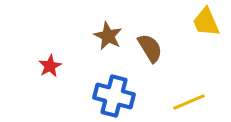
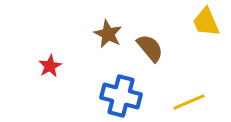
brown star: moved 2 px up
brown semicircle: rotated 8 degrees counterclockwise
blue cross: moved 7 px right
